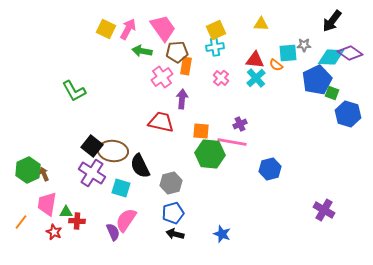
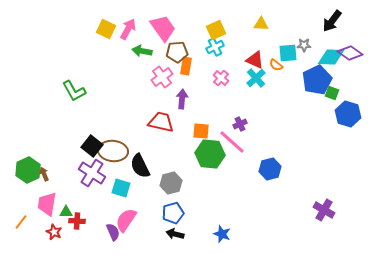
cyan cross at (215, 47): rotated 18 degrees counterclockwise
red triangle at (255, 60): rotated 18 degrees clockwise
pink line at (232, 142): rotated 32 degrees clockwise
